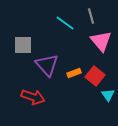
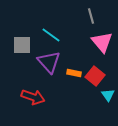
cyan line: moved 14 px left, 12 px down
pink triangle: moved 1 px right, 1 px down
gray square: moved 1 px left
purple triangle: moved 2 px right, 3 px up
orange rectangle: rotated 32 degrees clockwise
